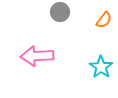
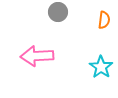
gray circle: moved 2 px left
orange semicircle: rotated 30 degrees counterclockwise
